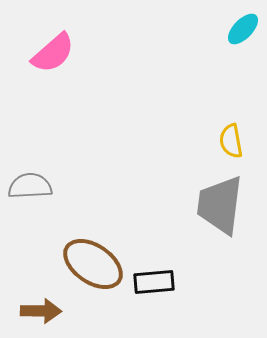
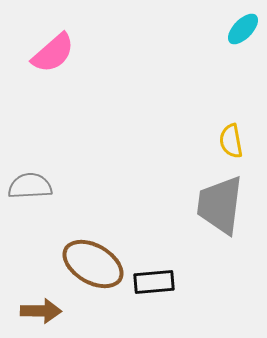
brown ellipse: rotated 4 degrees counterclockwise
